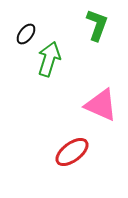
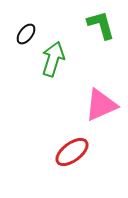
green L-shape: moved 4 px right; rotated 36 degrees counterclockwise
green arrow: moved 4 px right
pink triangle: rotated 48 degrees counterclockwise
